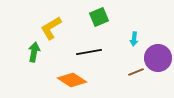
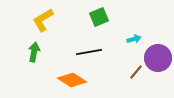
yellow L-shape: moved 8 px left, 8 px up
cyan arrow: rotated 112 degrees counterclockwise
brown line: rotated 28 degrees counterclockwise
